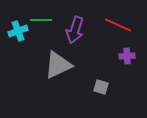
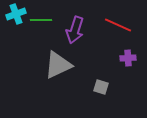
cyan cross: moved 2 px left, 17 px up
purple cross: moved 1 px right, 2 px down
